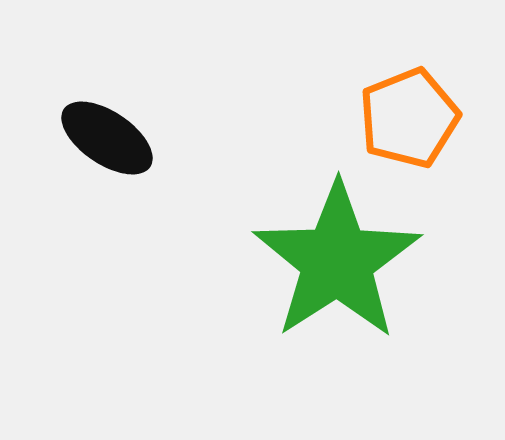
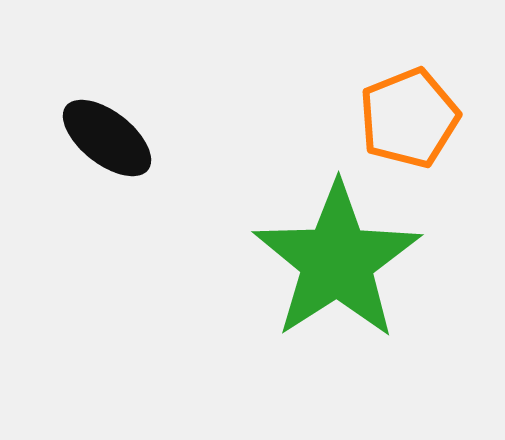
black ellipse: rotated 4 degrees clockwise
